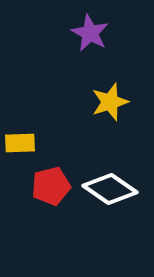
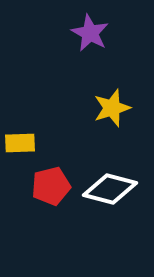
yellow star: moved 2 px right, 6 px down
white diamond: rotated 20 degrees counterclockwise
